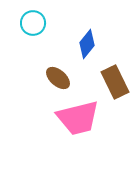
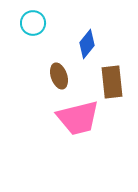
brown ellipse: moved 1 px right, 2 px up; rotated 30 degrees clockwise
brown rectangle: moved 3 px left; rotated 20 degrees clockwise
